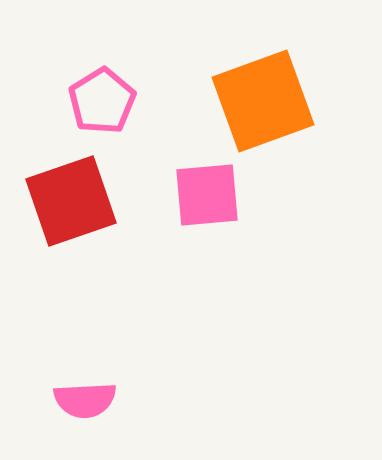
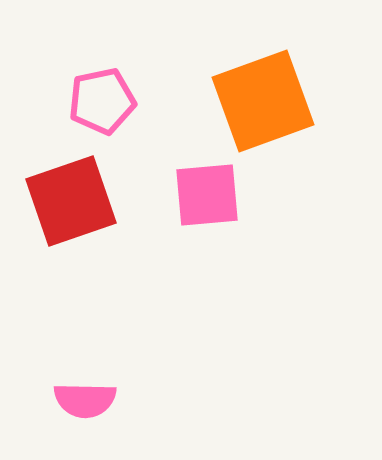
pink pentagon: rotated 20 degrees clockwise
pink semicircle: rotated 4 degrees clockwise
